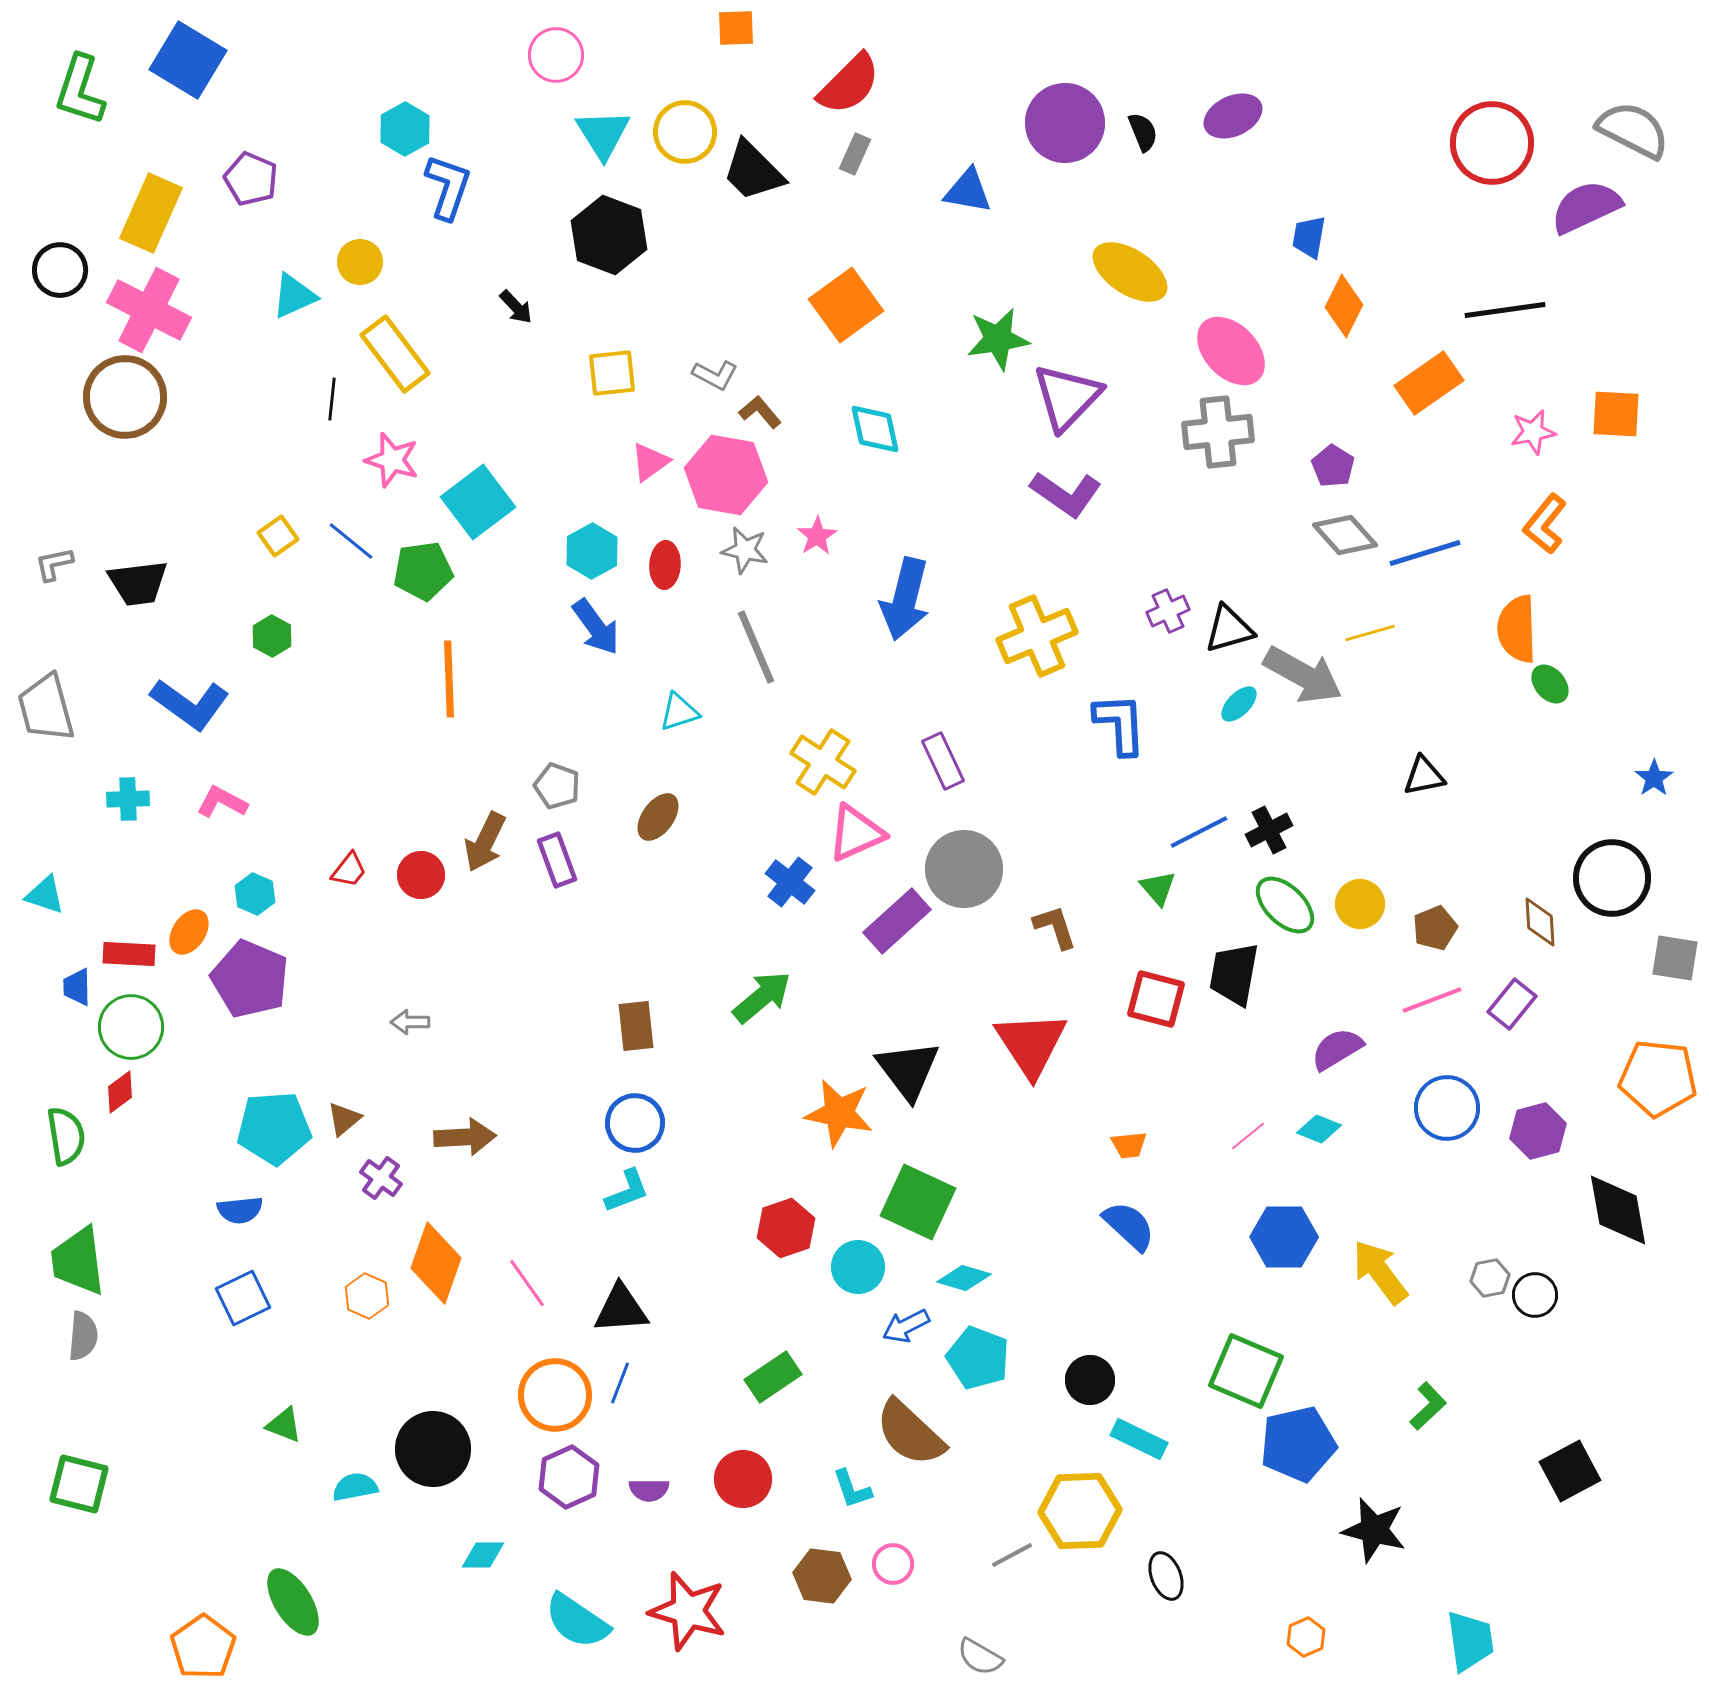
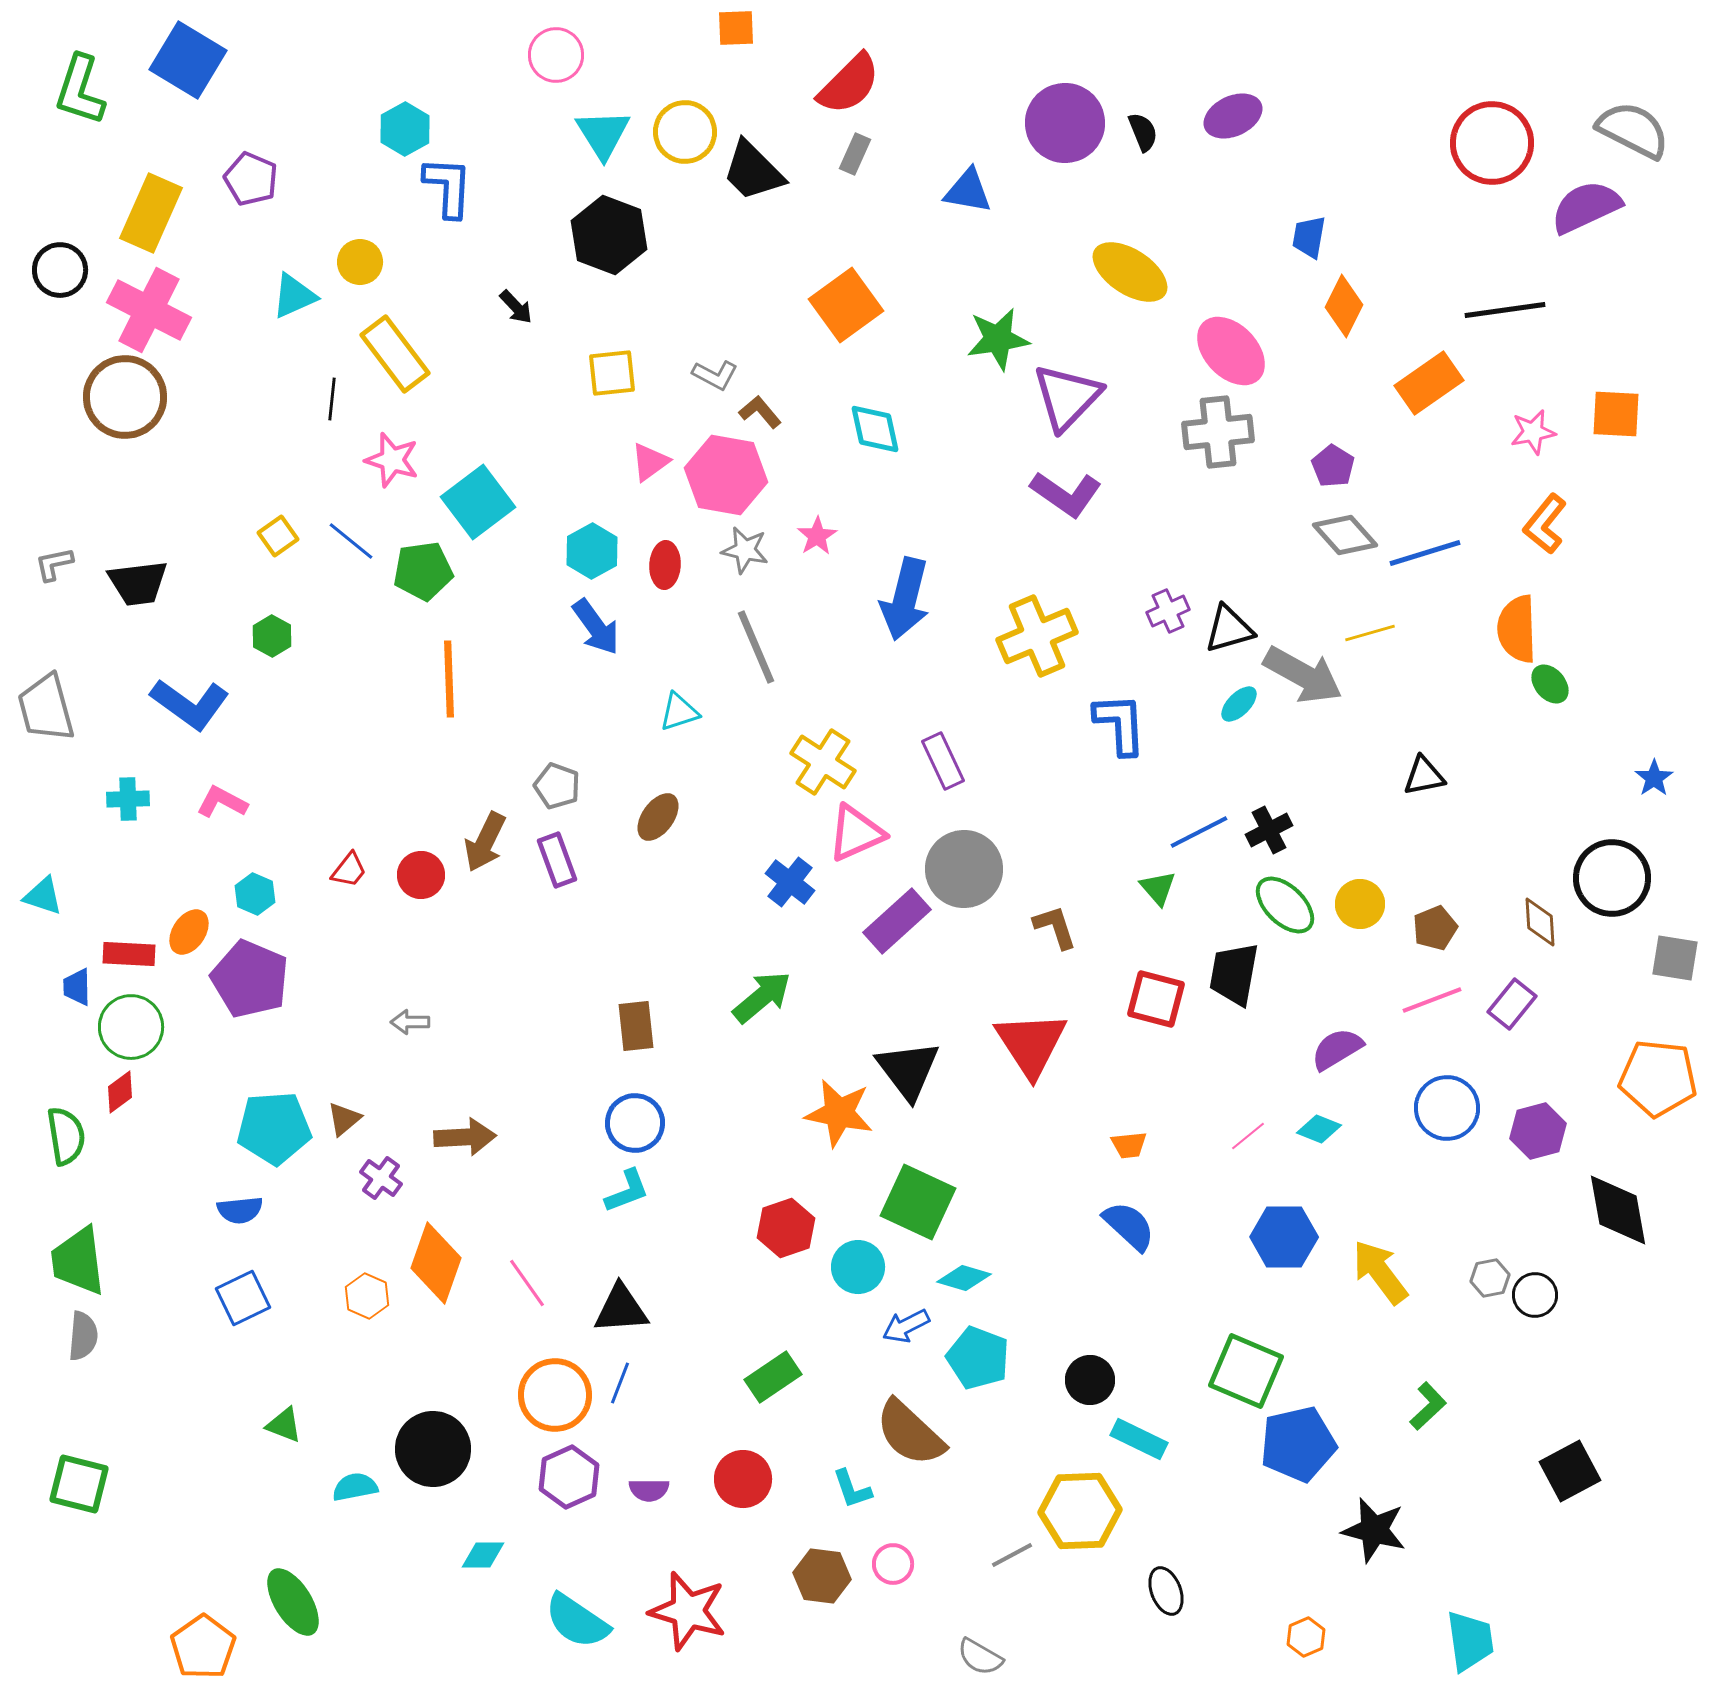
blue L-shape at (448, 187): rotated 16 degrees counterclockwise
cyan triangle at (45, 895): moved 2 px left, 1 px down
black ellipse at (1166, 1576): moved 15 px down
